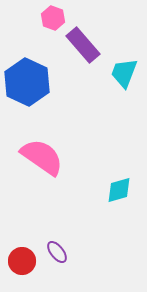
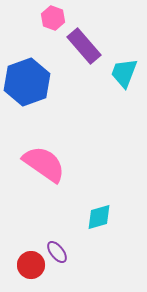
purple rectangle: moved 1 px right, 1 px down
blue hexagon: rotated 15 degrees clockwise
pink semicircle: moved 2 px right, 7 px down
cyan diamond: moved 20 px left, 27 px down
red circle: moved 9 px right, 4 px down
